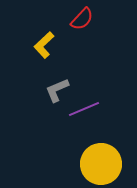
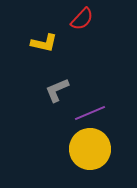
yellow L-shape: moved 2 px up; rotated 124 degrees counterclockwise
purple line: moved 6 px right, 4 px down
yellow circle: moved 11 px left, 15 px up
